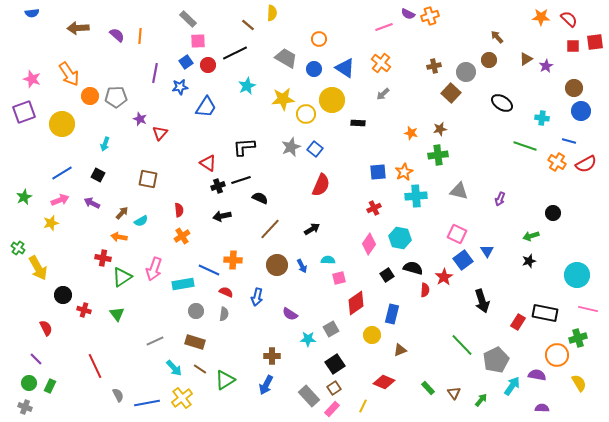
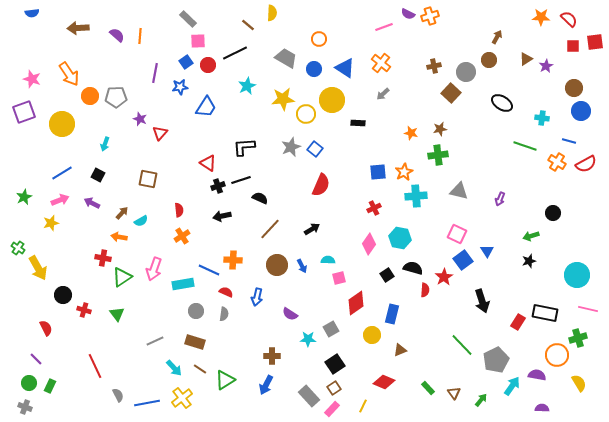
brown arrow at (497, 37): rotated 72 degrees clockwise
